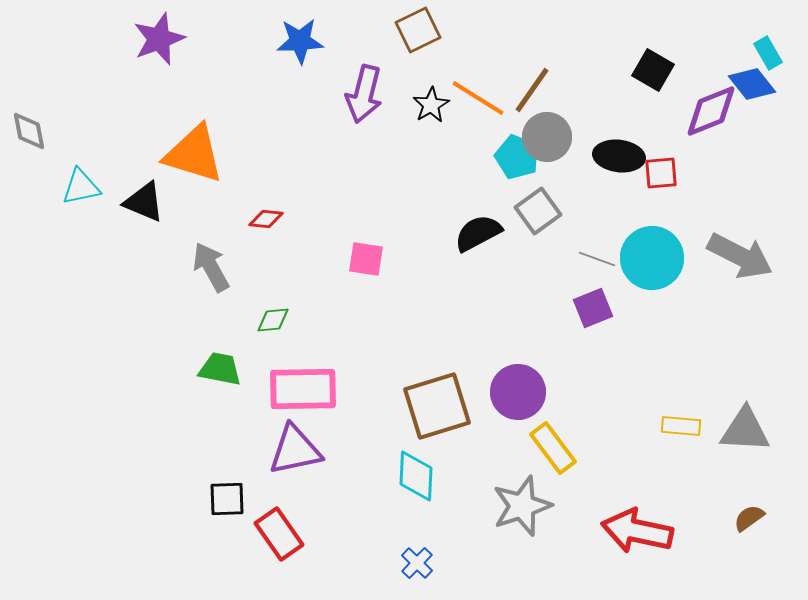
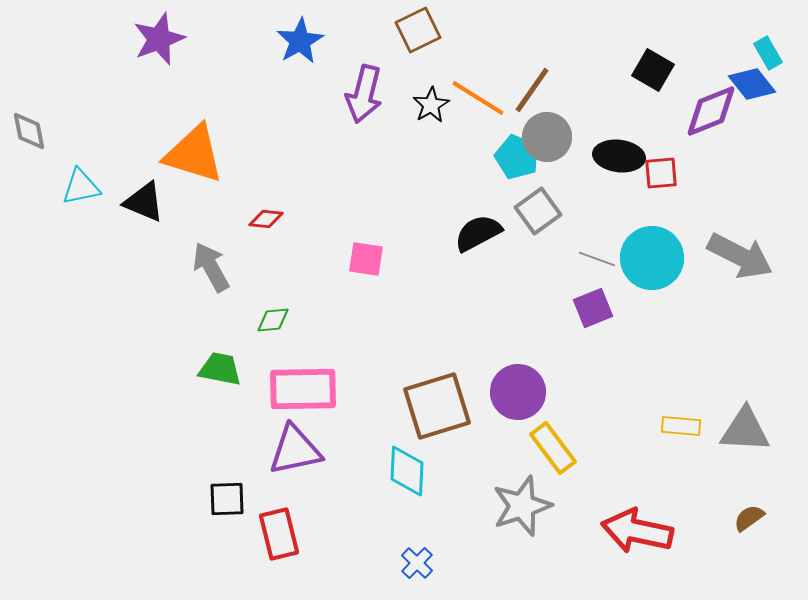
blue star at (300, 41): rotated 27 degrees counterclockwise
cyan diamond at (416, 476): moved 9 px left, 5 px up
red rectangle at (279, 534): rotated 21 degrees clockwise
